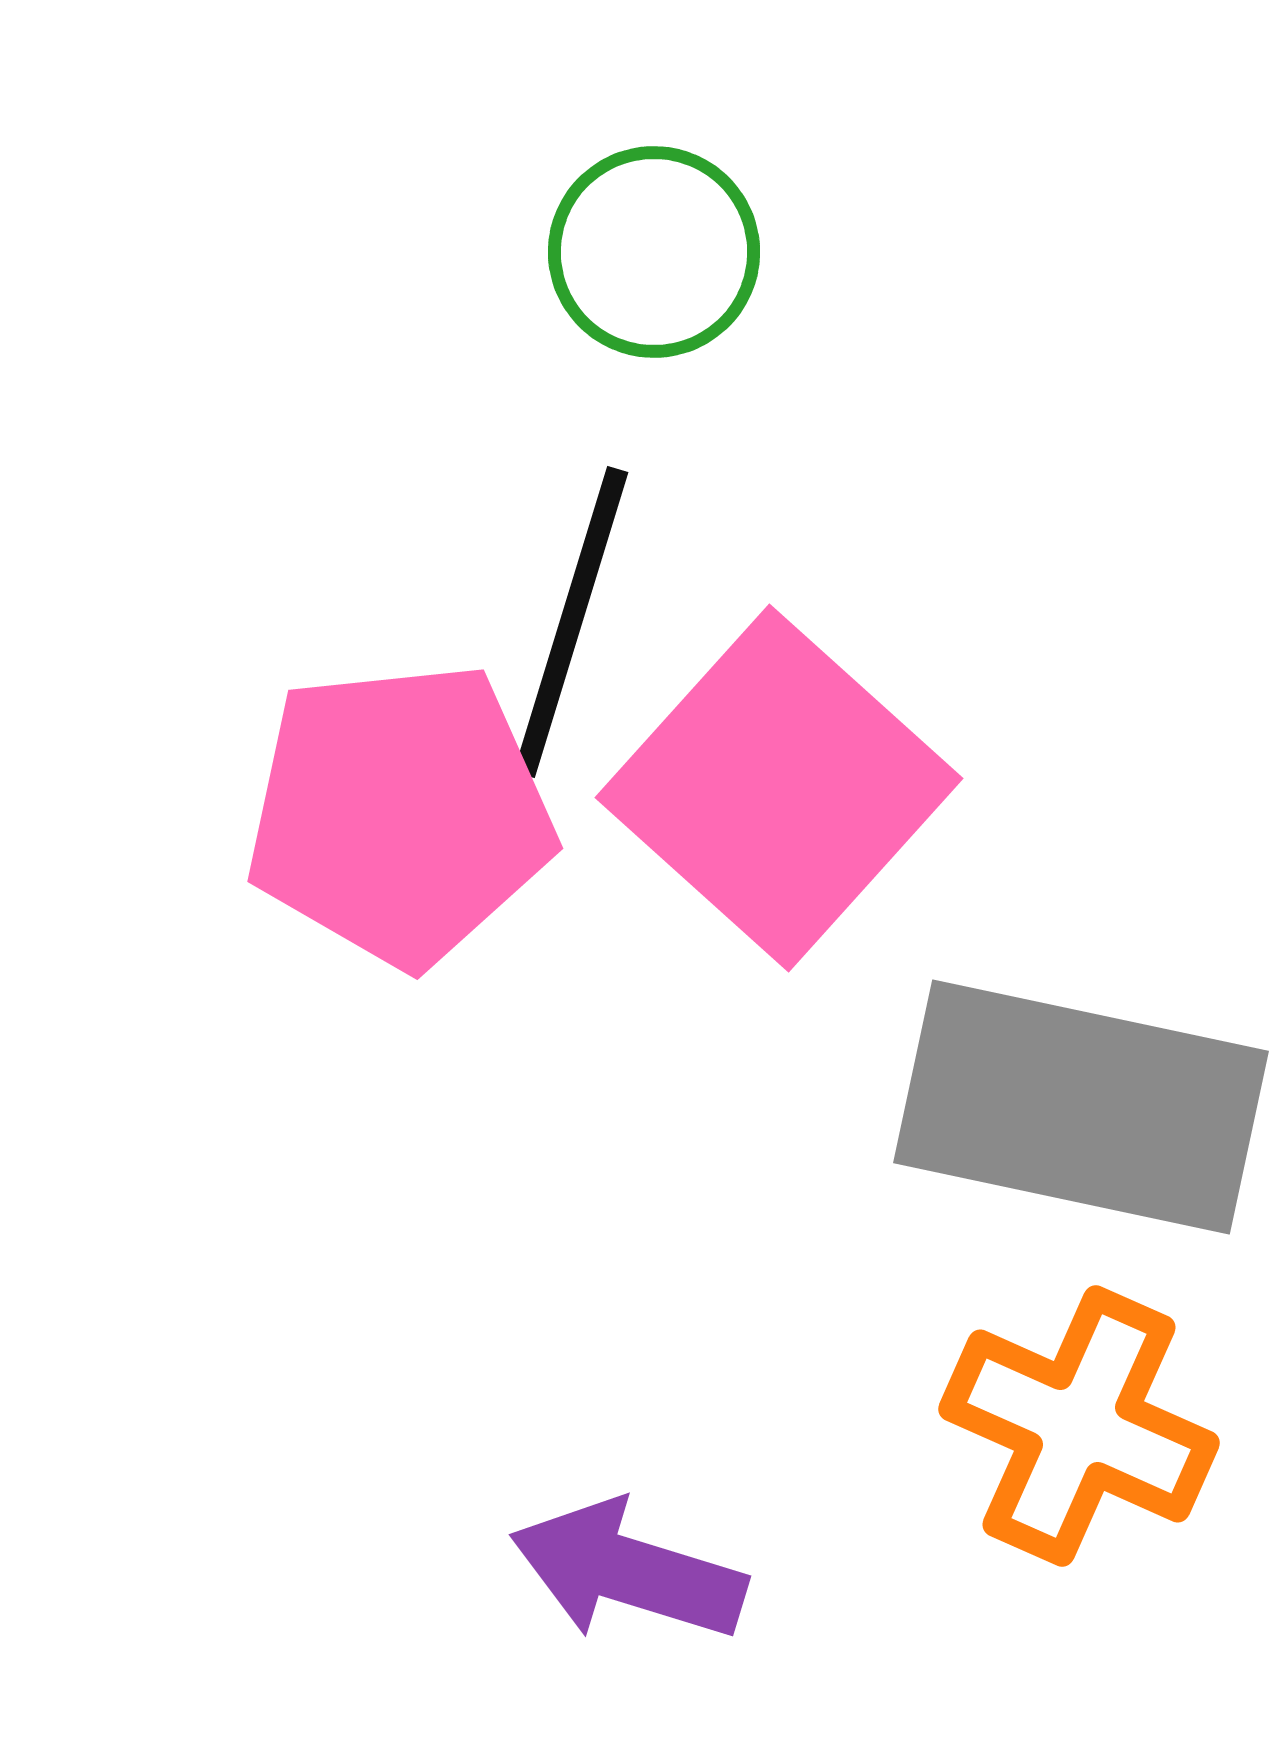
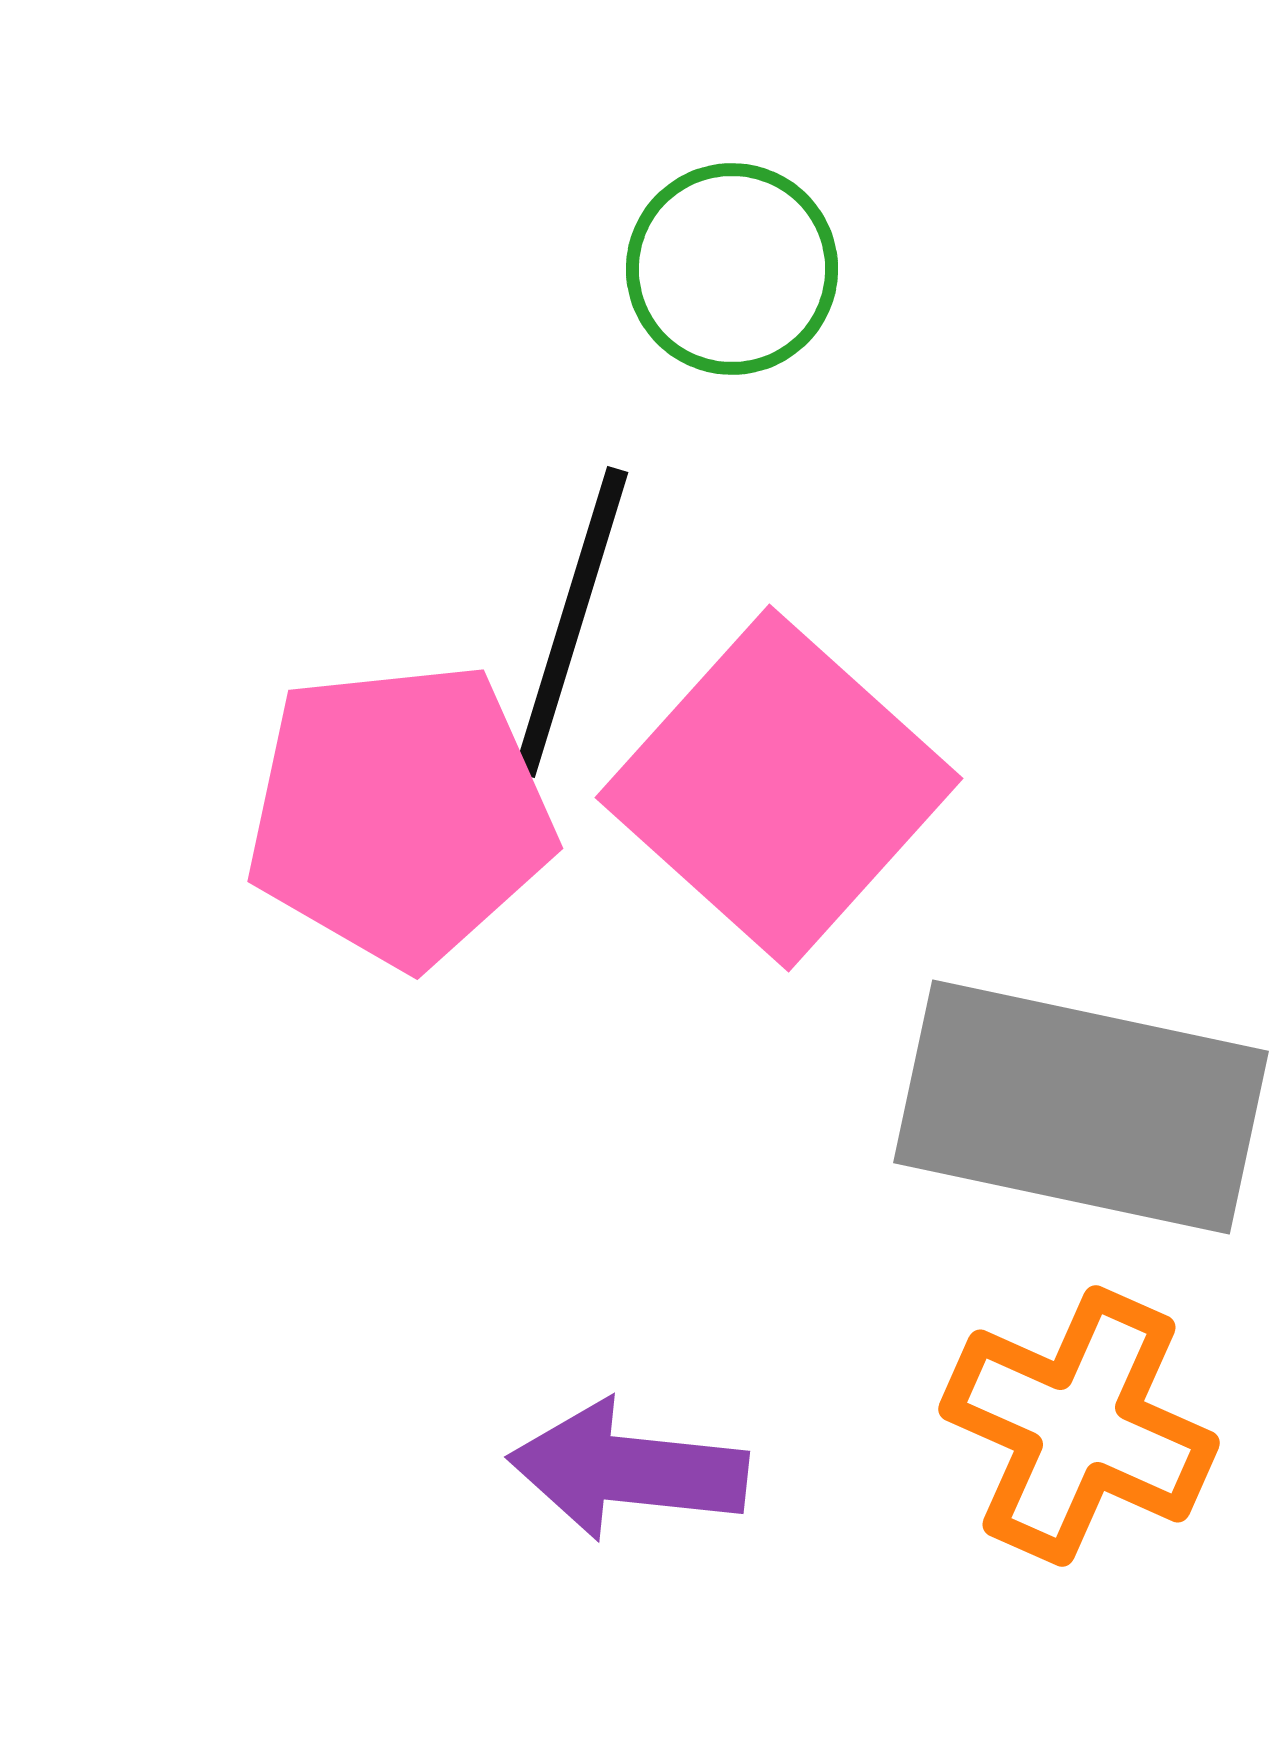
green circle: moved 78 px right, 17 px down
purple arrow: moved 101 px up; rotated 11 degrees counterclockwise
